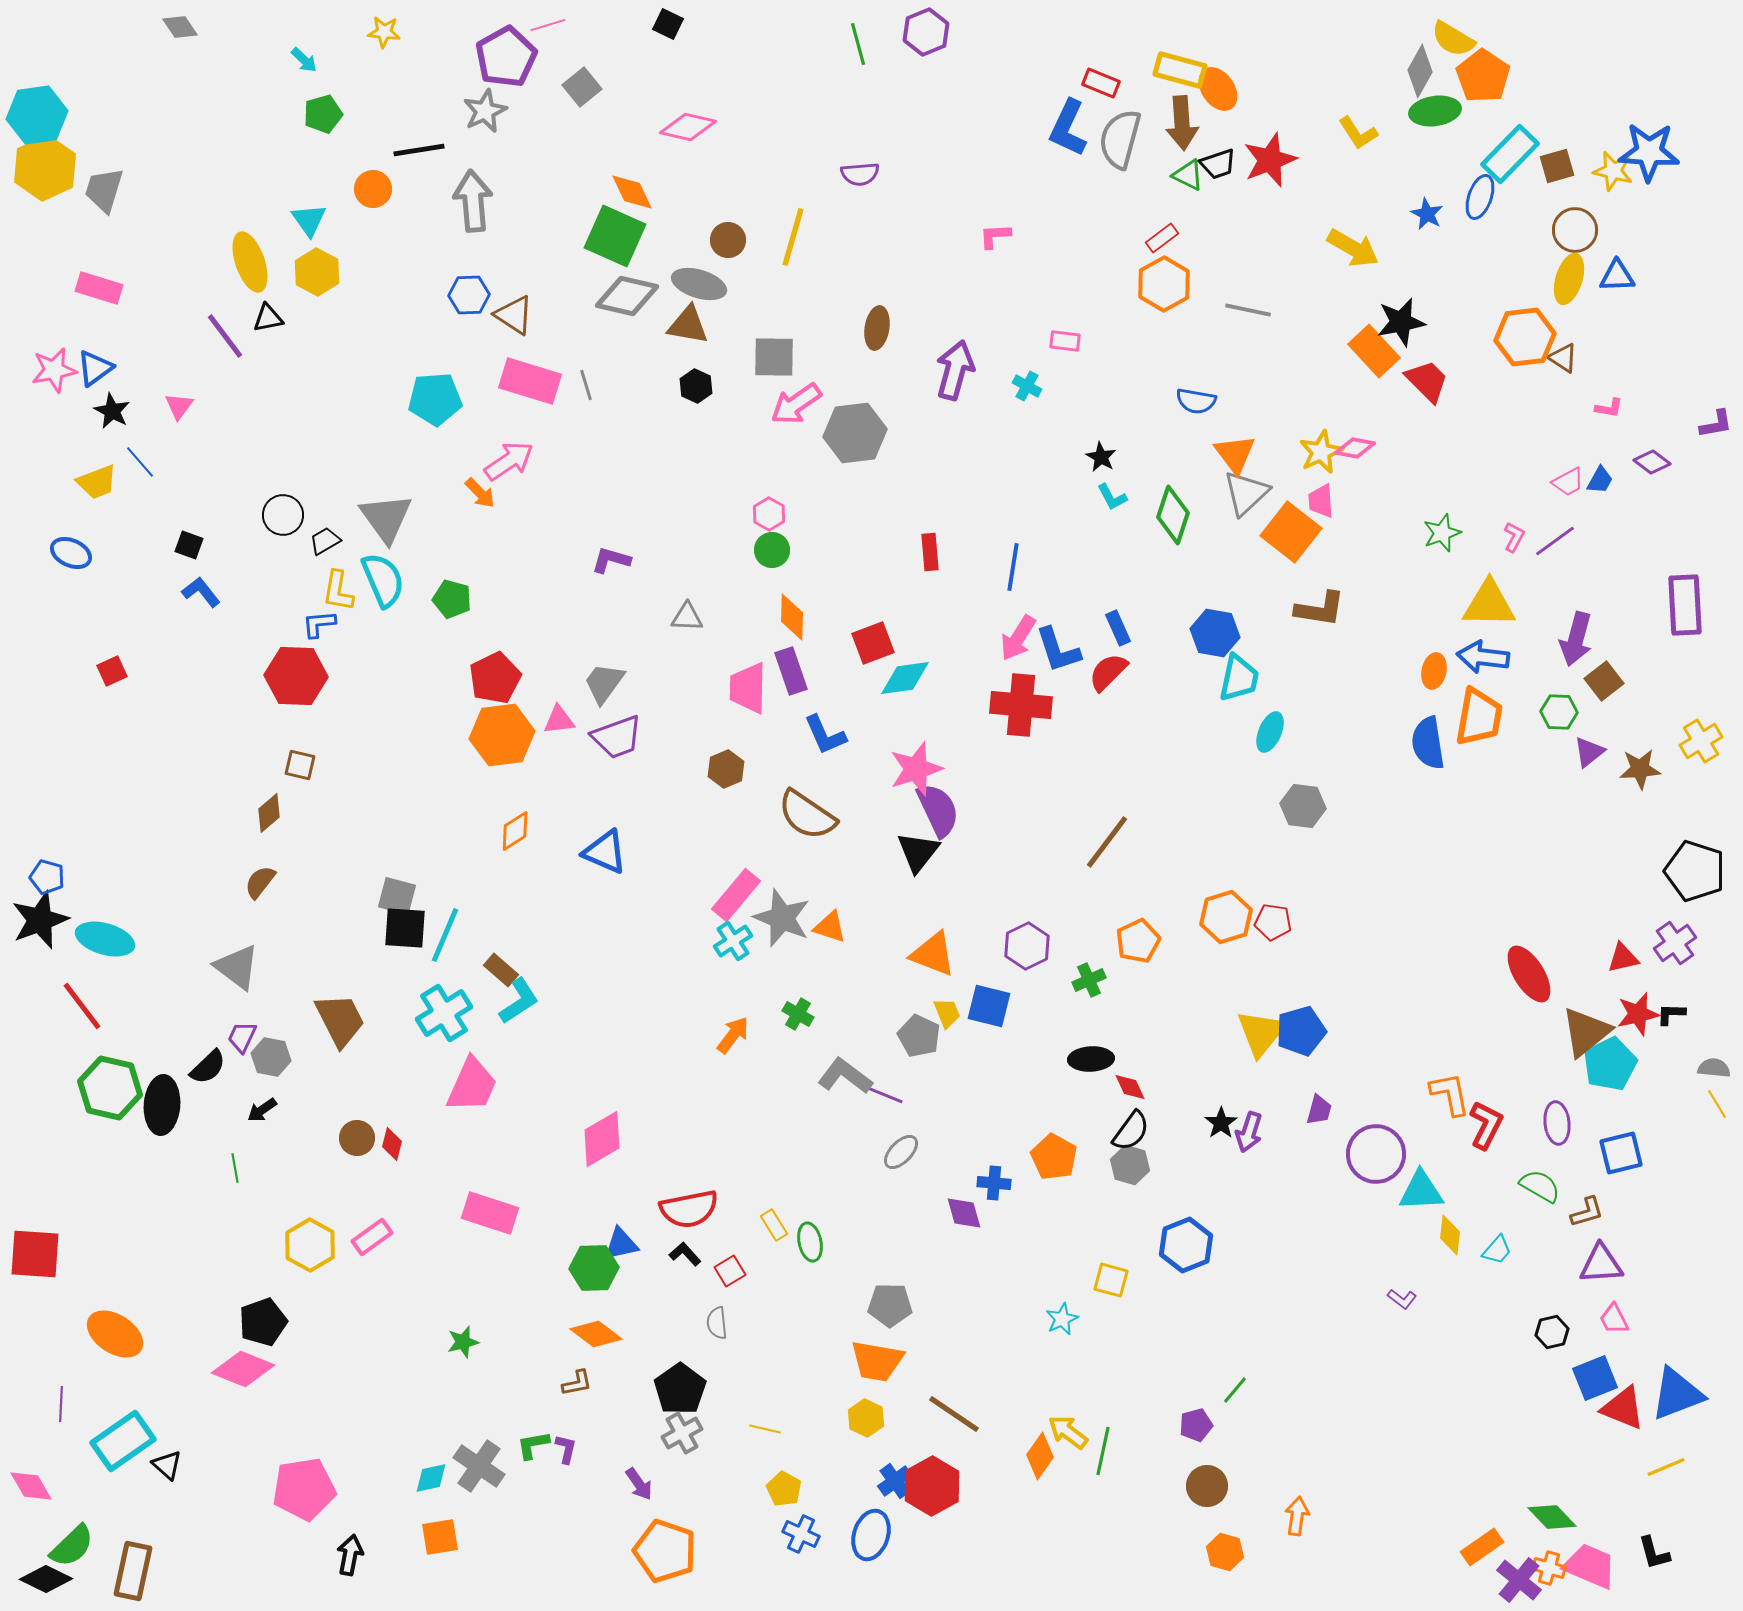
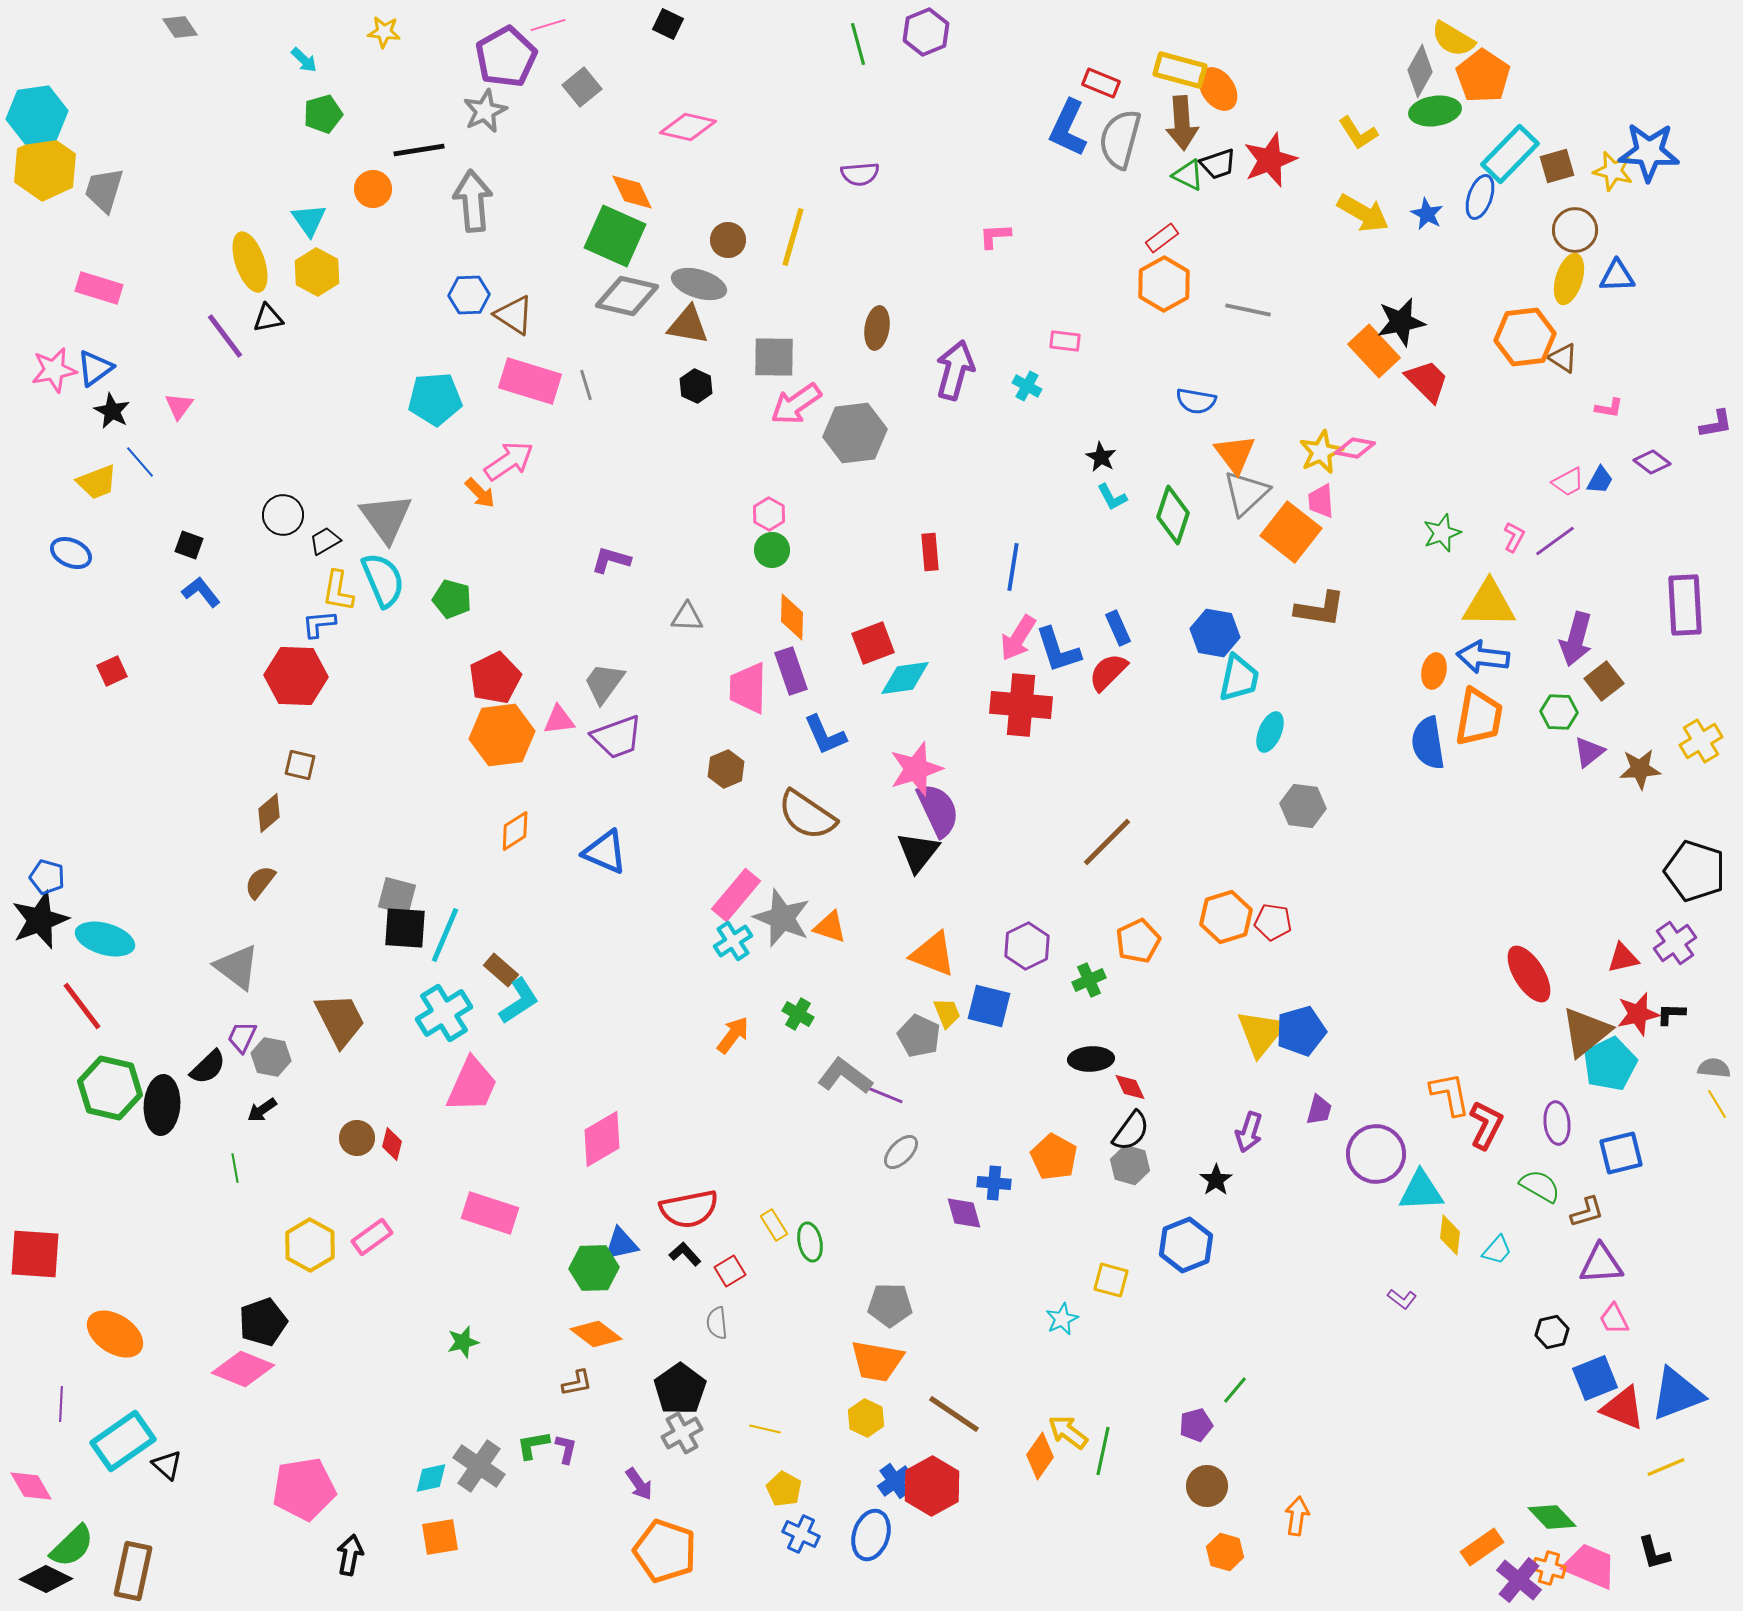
yellow arrow at (1353, 248): moved 10 px right, 35 px up
brown line at (1107, 842): rotated 8 degrees clockwise
black star at (1221, 1123): moved 5 px left, 57 px down
